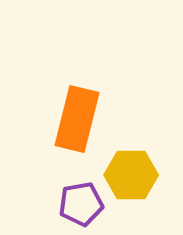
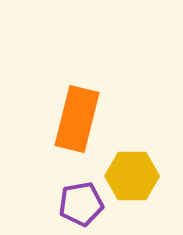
yellow hexagon: moved 1 px right, 1 px down
